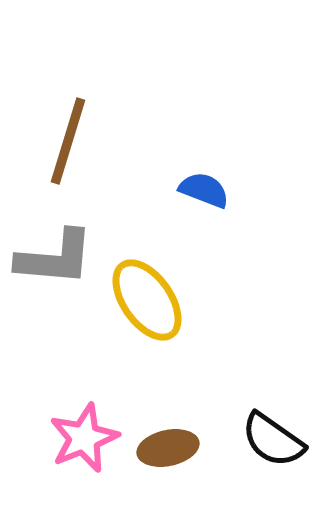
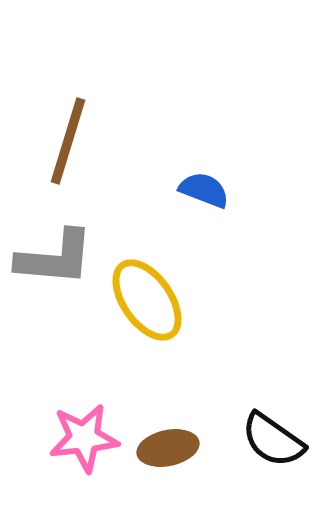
pink star: rotated 16 degrees clockwise
